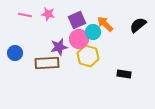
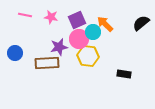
pink star: moved 3 px right, 3 px down
black semicircle: moved 3 px right, 2 px up
yellow hexagon: rotated 10 degrees counterclockwise
